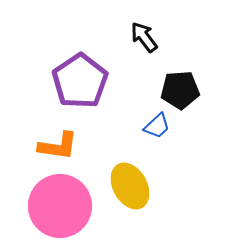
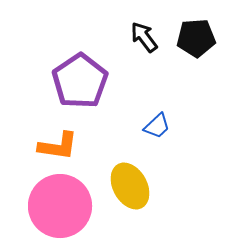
black pentagon: moved 16 px right, 52 px up
